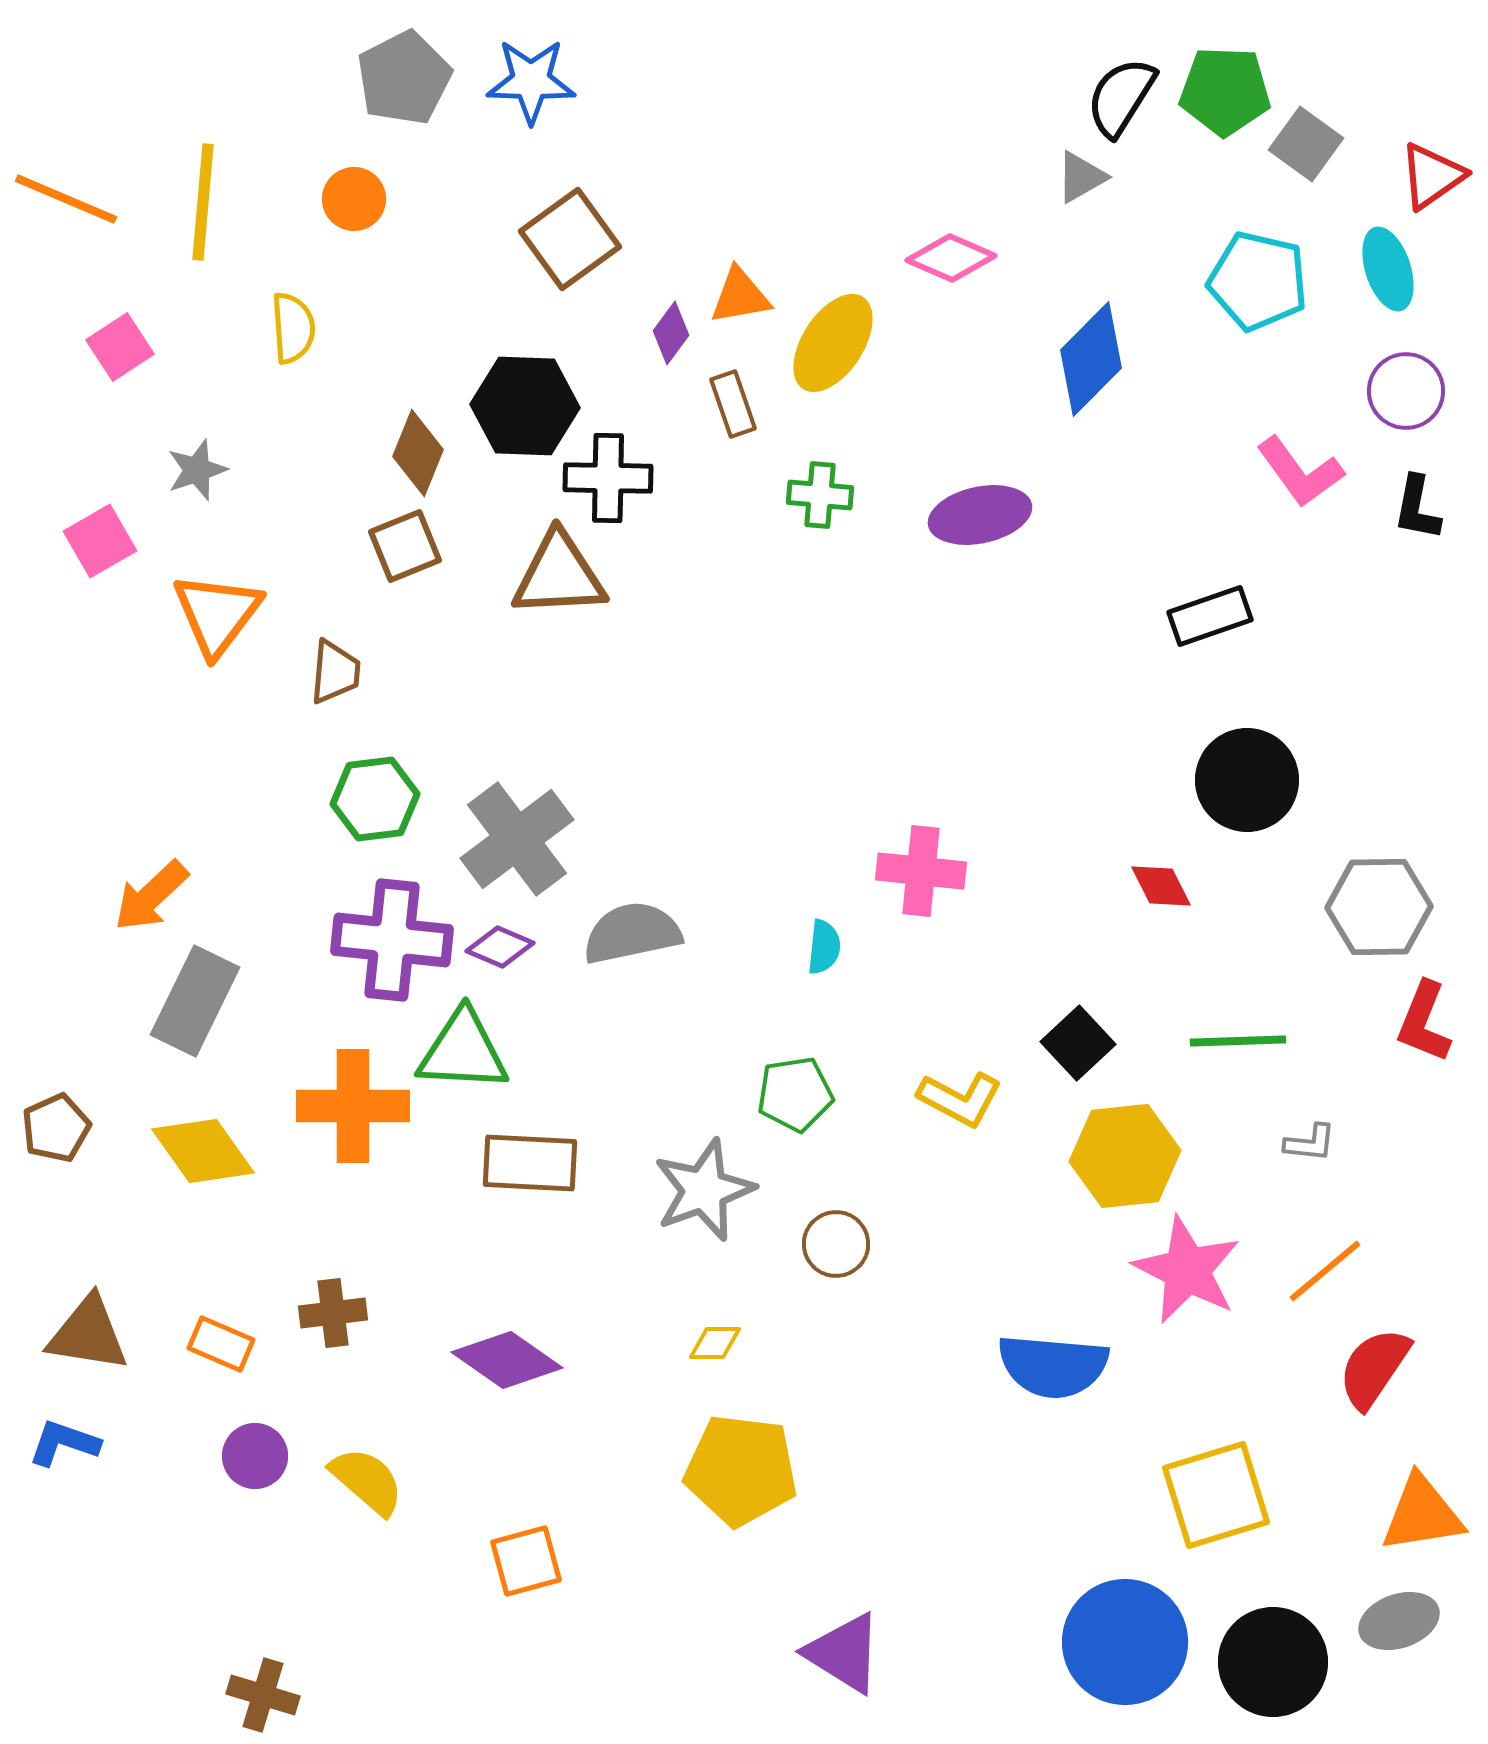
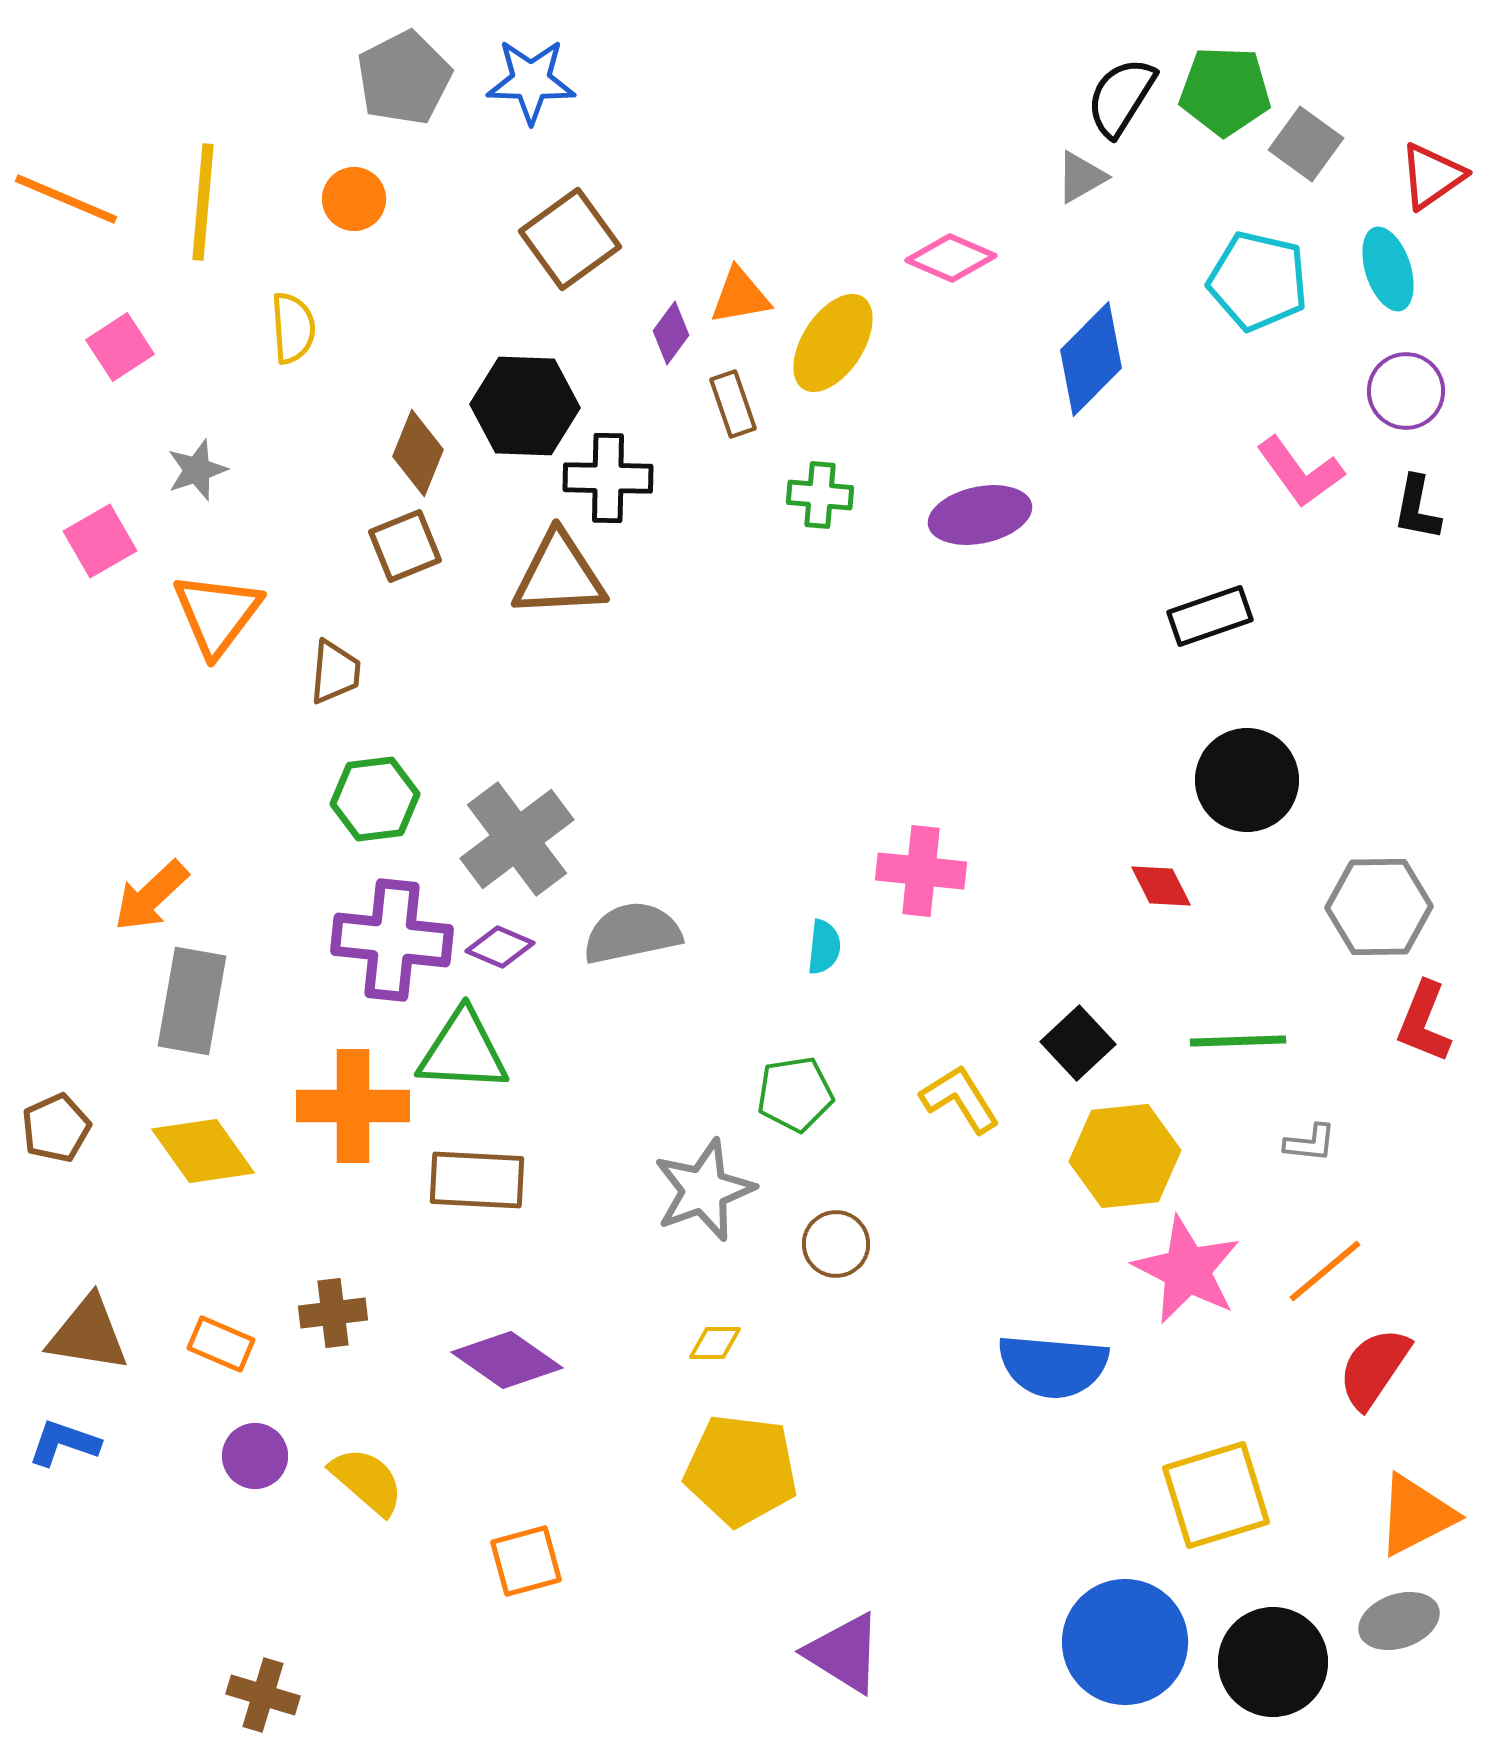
gray rectangle at (195, 1001): moved 3 px left; rotated 16 degrees counterclockwise
yellow L-shape at (960, 1099): rotated 150 degrees counterclockwise
brown rectangle at (530, 1163): moved 53 px left, 17 px down
orange triangle at (1422, 1514): moved 6 px left, 1 px down; rotated 18 degrees counterclockwise
